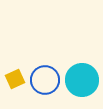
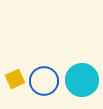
blue circle: moved 1 px left, 1 px down
